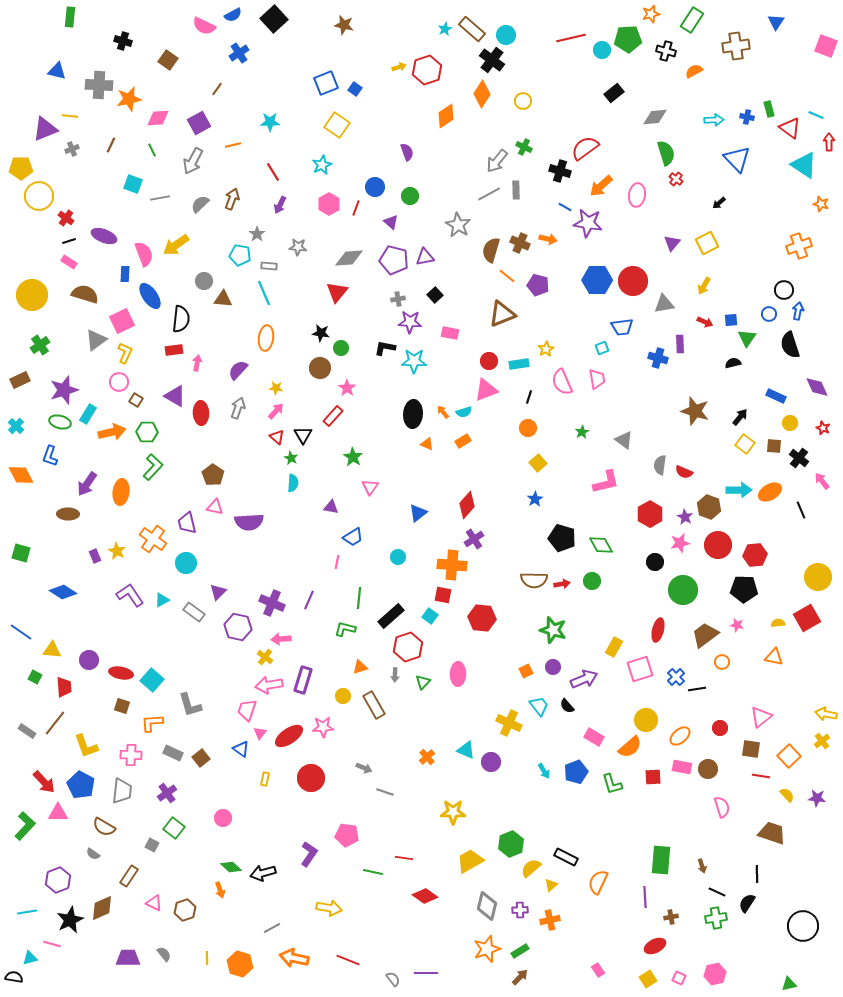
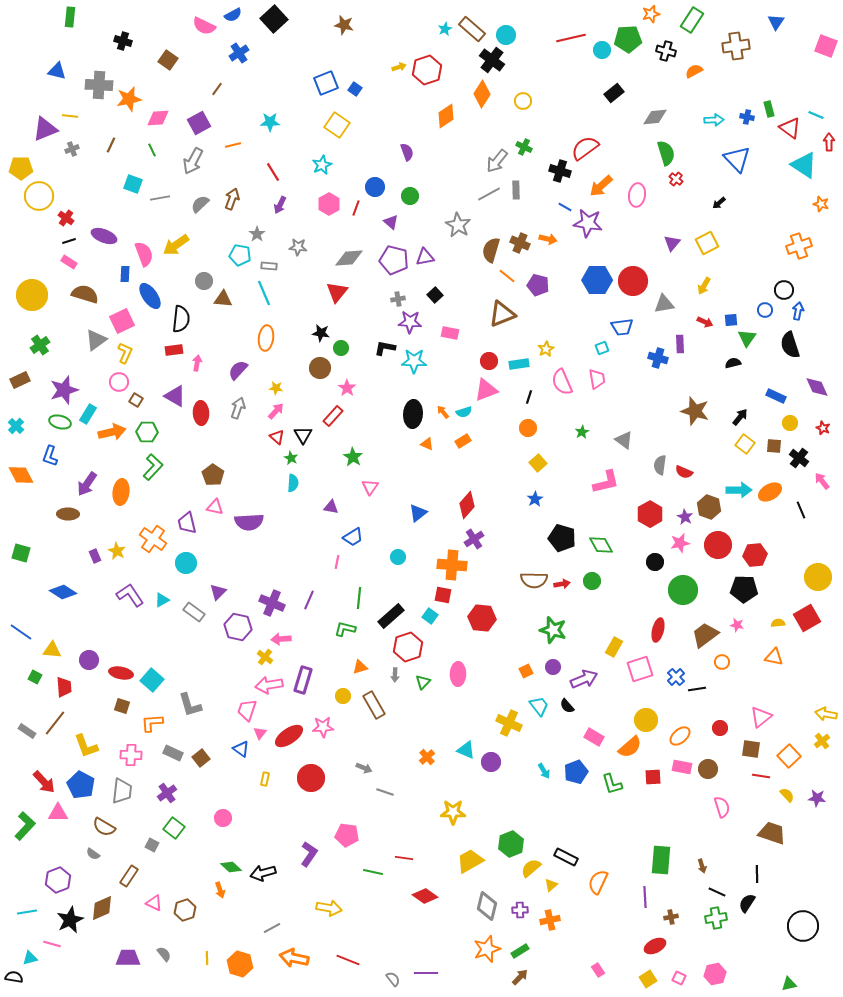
blue circle at (769, 314): moved 4 px left, 4 px up
